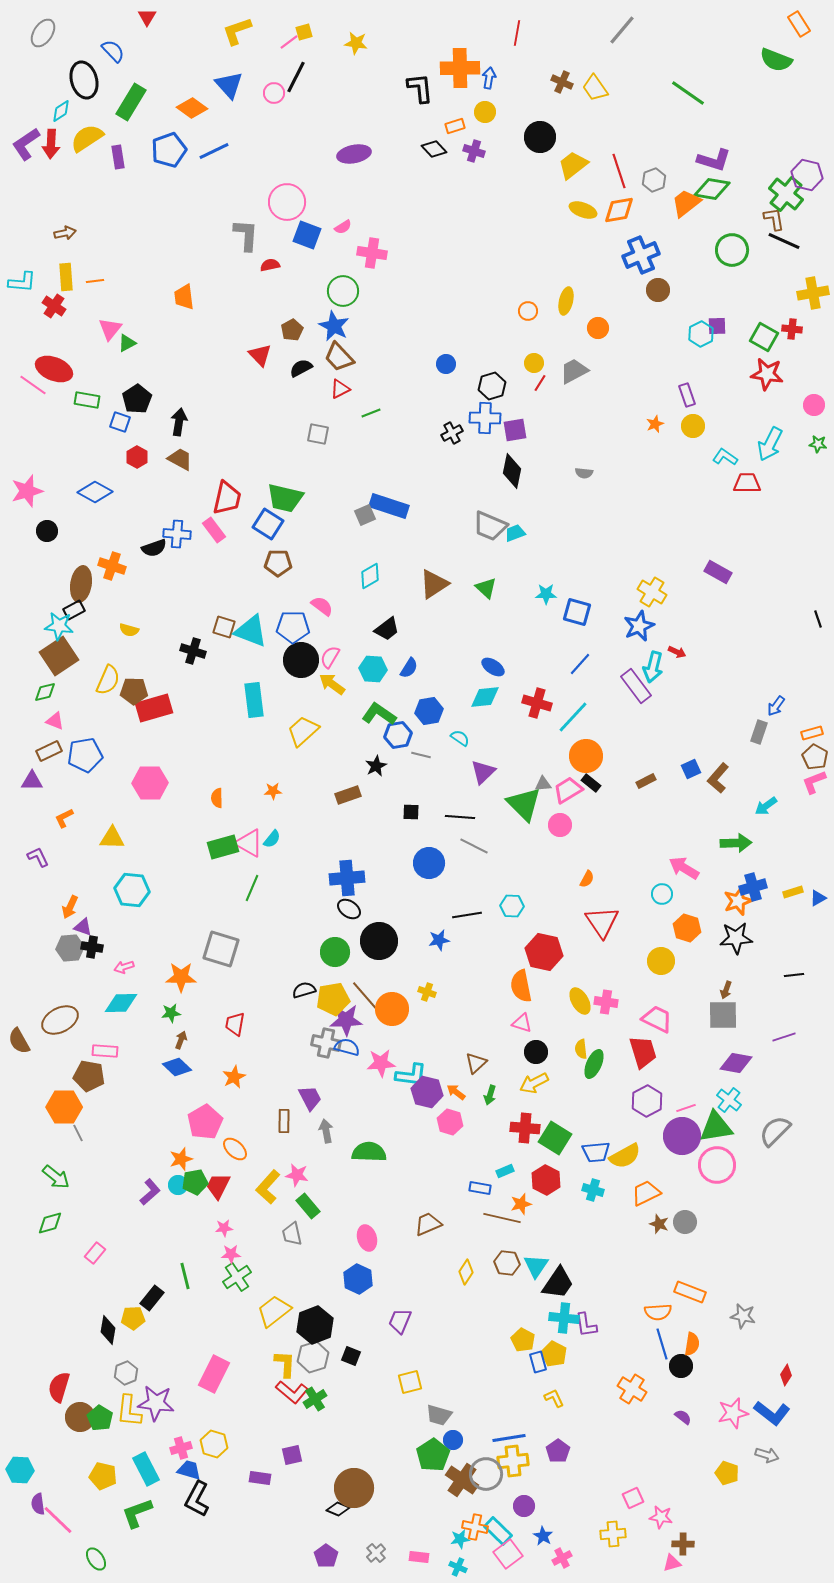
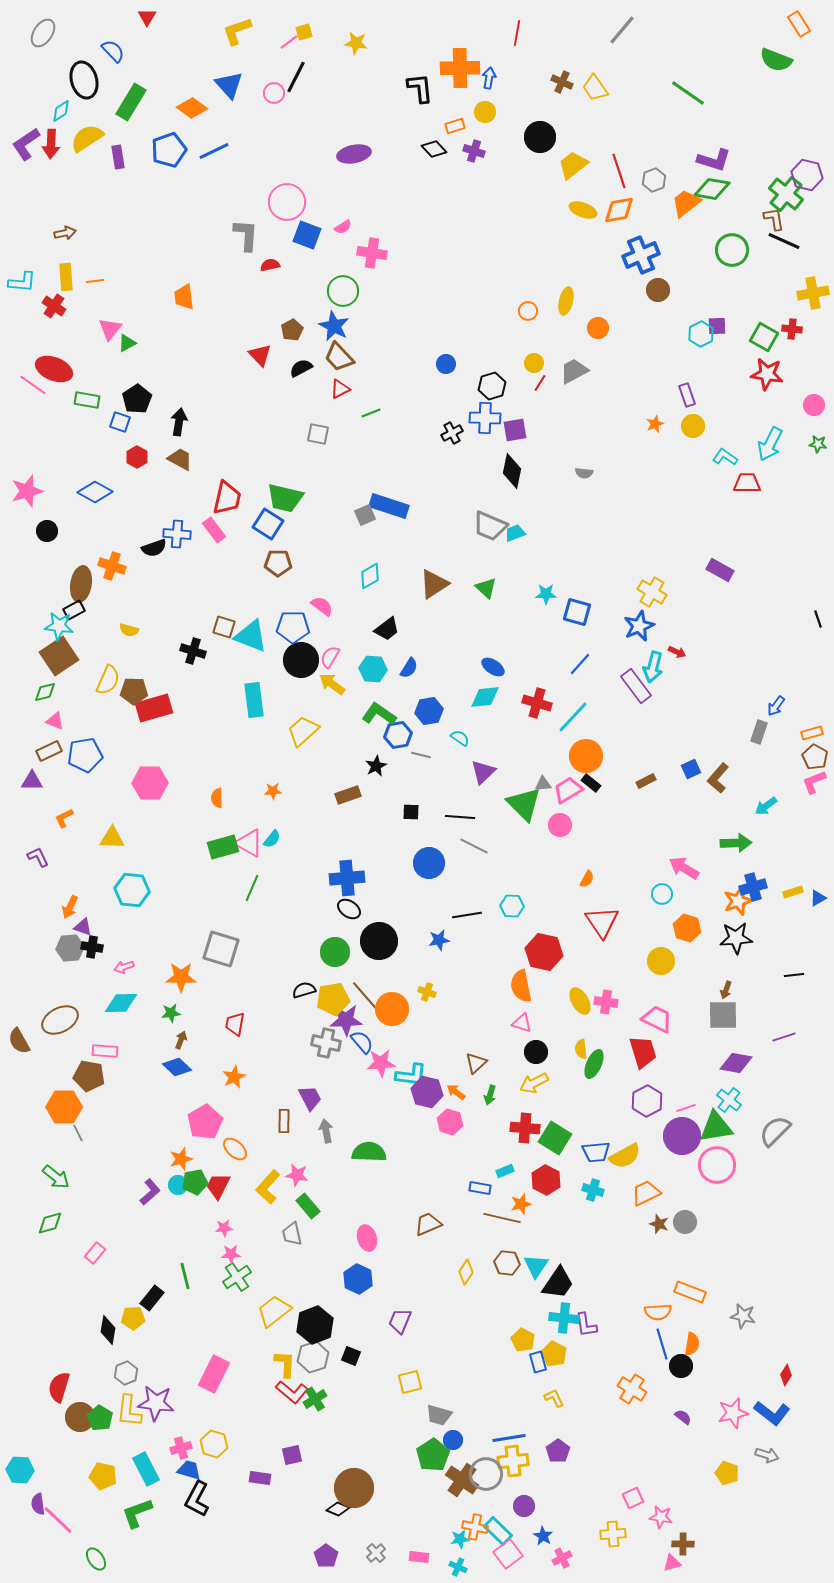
purple rectangle at (718, 572): moved 2 px right, 2 px up
cyan triangle at (251, 631): moved 5 px down
blue semicircle at (347, 1047): moved 15 px right, 5 px up; rotated 35 degrees clockwise
